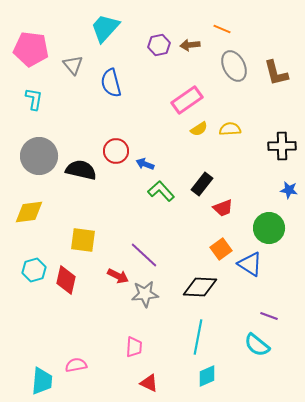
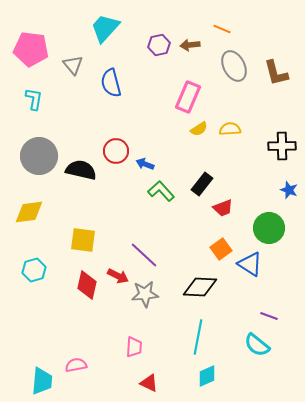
pink rectangle at (187, 100): moved 1 px right, 3 px up; rotated 32 degrees counterclockwise
blue star at (289, 190): rotated 12 degrees clockwise
red diamond at (66, 280): moved 21 px right, 5 px down
